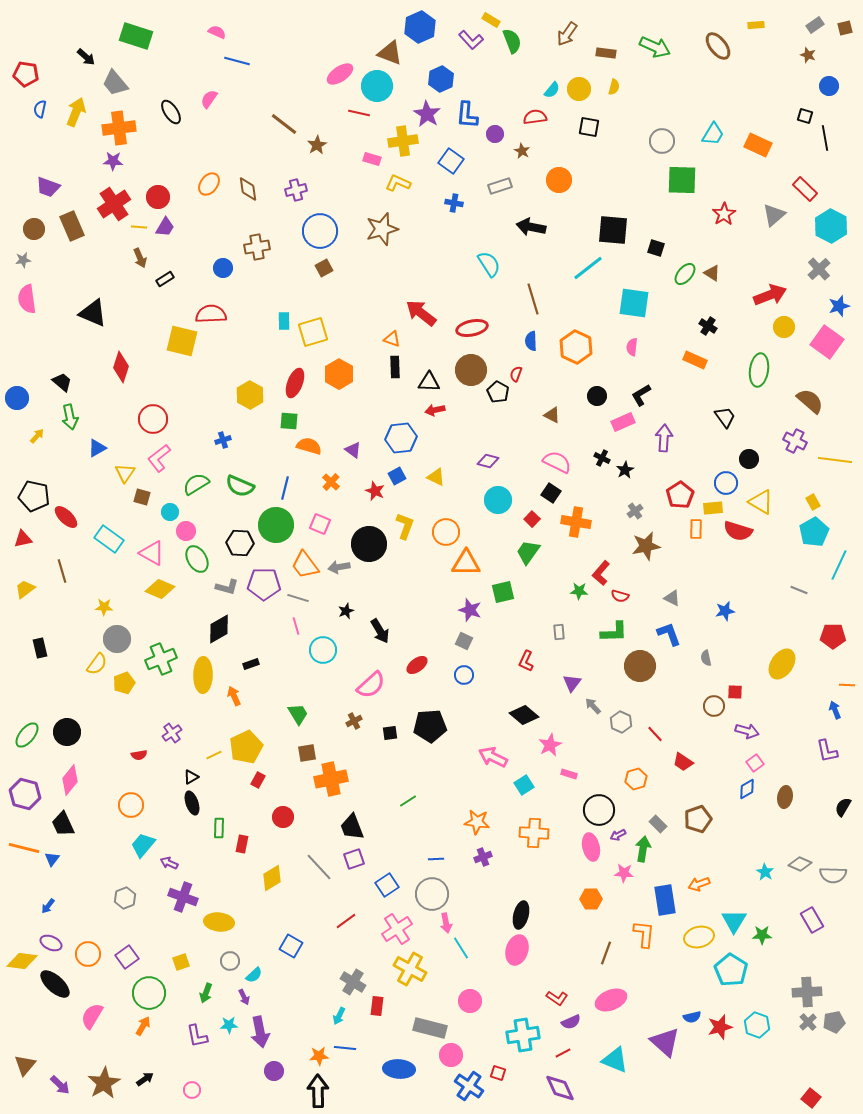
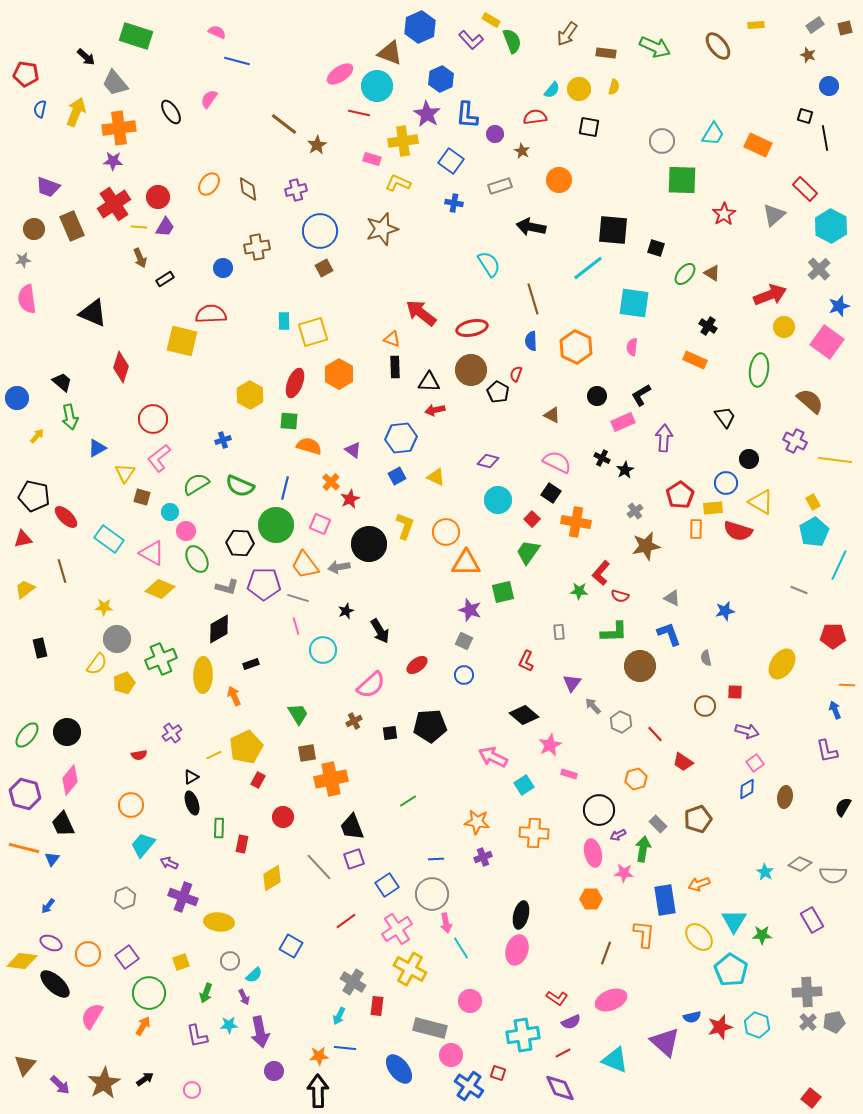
red star at (375, 491): moved 25 px left, 8 px down; rotated 24 degrees clockwise
brown circle at (714, 706): moved 9 px left
pink ellipse at (591, 847): moved 2 px right, 6 px down
yellow ellipse at (699, 937): rotated 60 degrees clockwise
blue ellipse at (399, 1069): rotated 48 degrees clockwise
